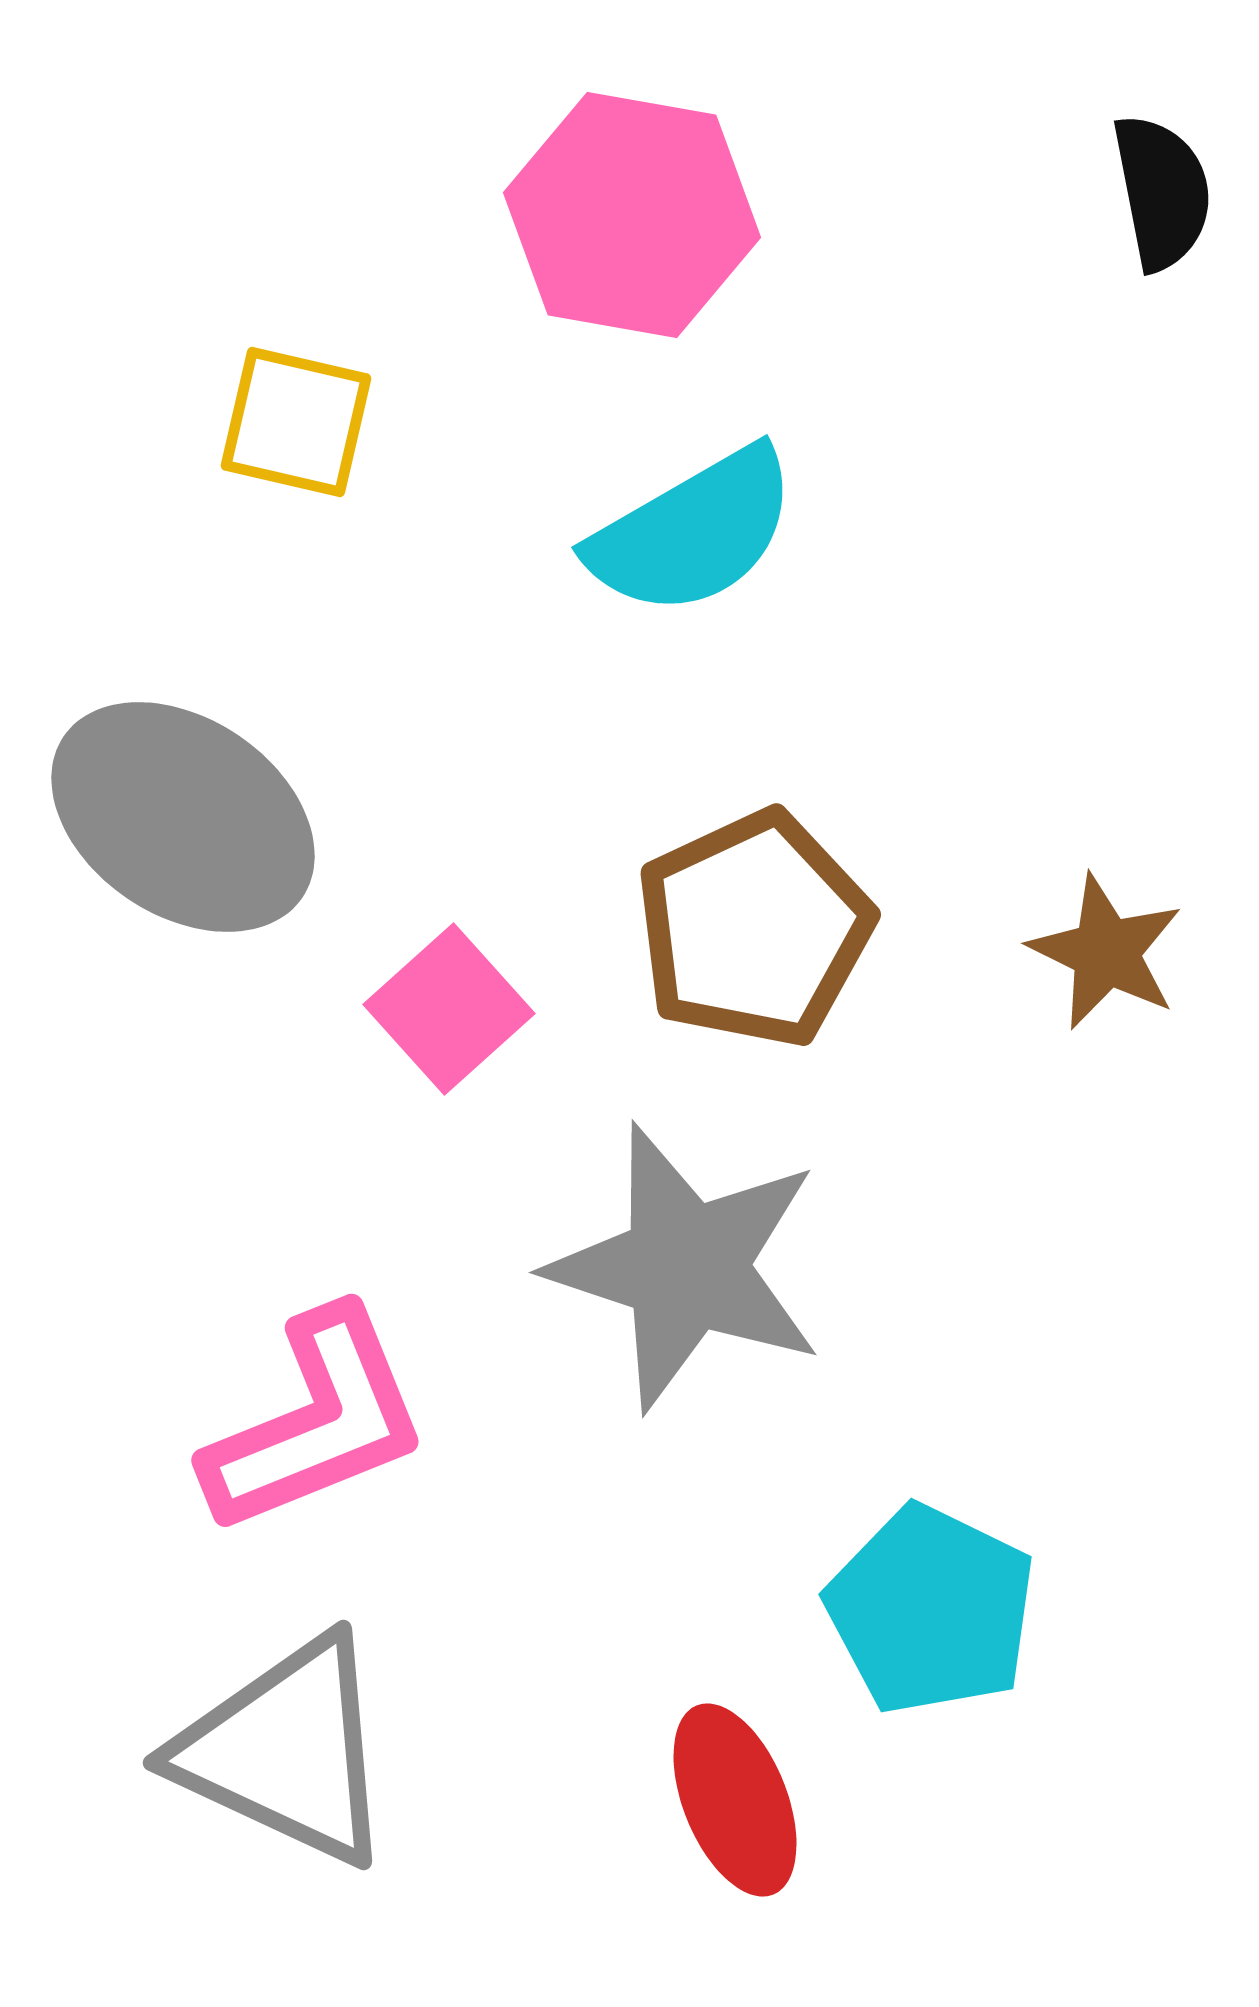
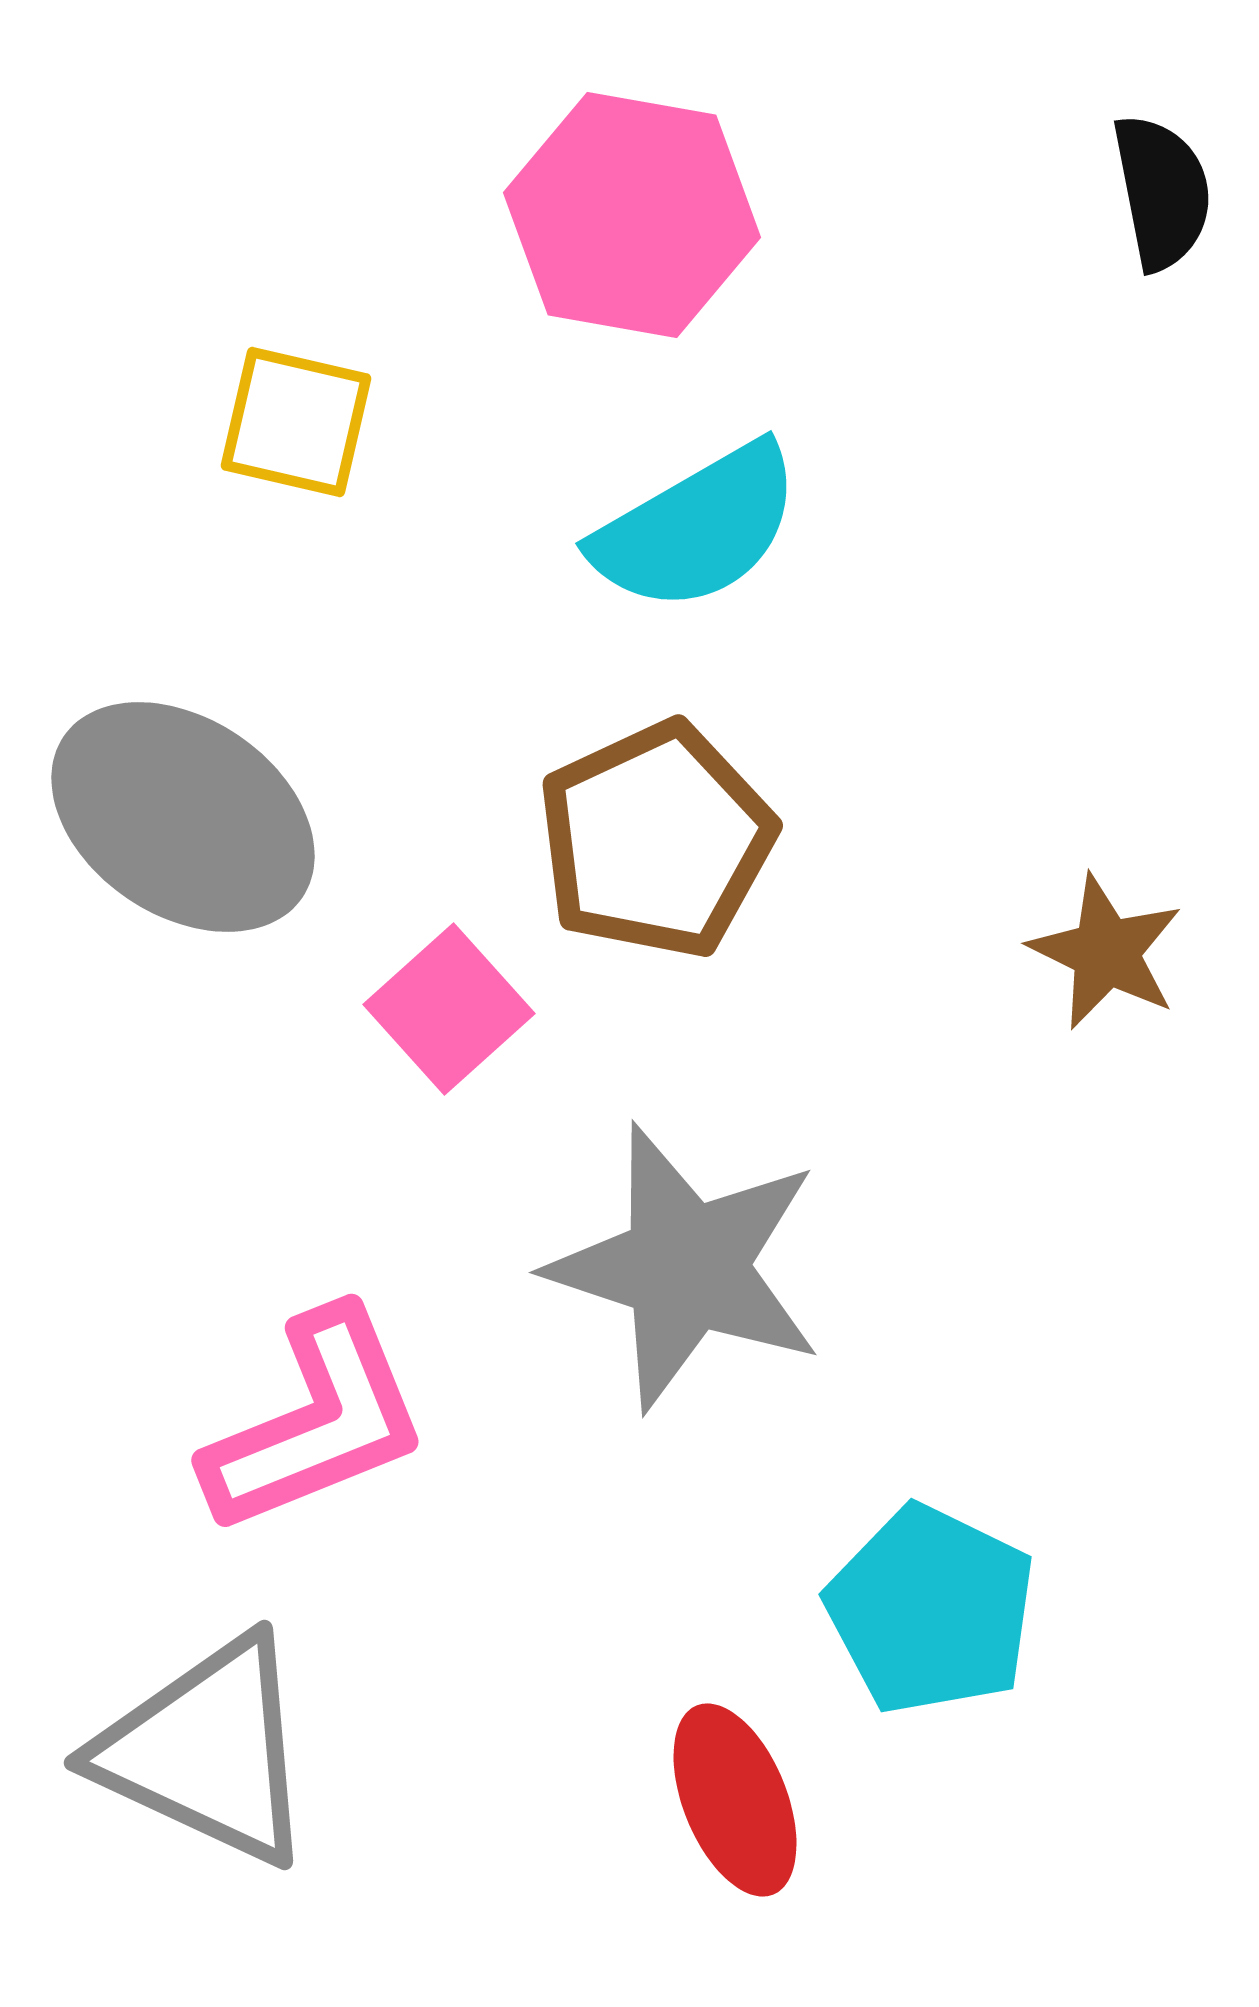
cyan semicircle: moved 4 px right, 4 px up
brown pentagon: moved 98 px left, 89 px up
gray triangle: moved 79 px left
